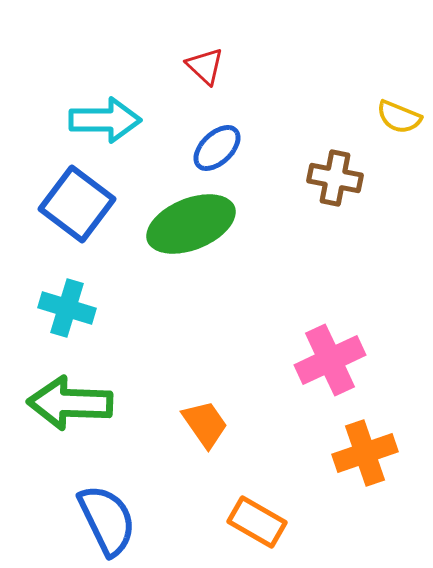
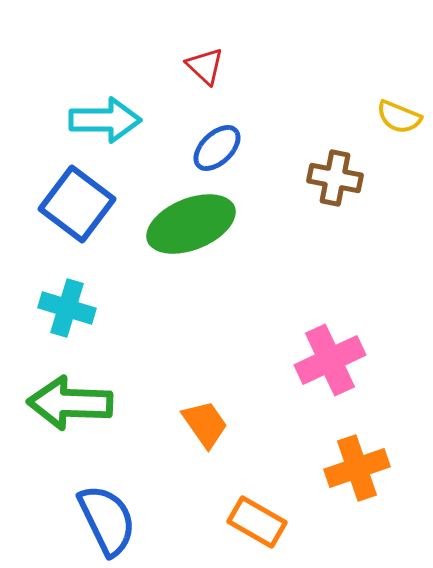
orange cross: moved 8 px left, 15 px down
